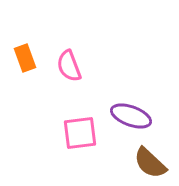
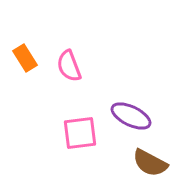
orange rectangle: rotated 12 degrees counterclockwise
purple ellipse: rotated 6 degrees clockwise
brown semicircle: rotated 15 degrees counterclockwise
